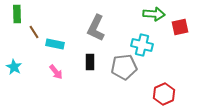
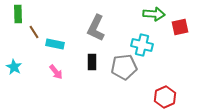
green rectangle: moved 1 px right
black rectangle: moved 2 px right
red hexagon: moved 1 px right, 3 px down
